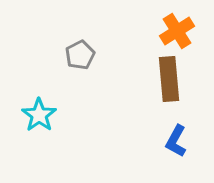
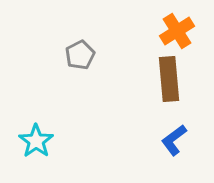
cyan star: moved 3 px left, 26 px down
blue L-shape: moved 2 px left, 1 px up; rotated 24 degrees clockwise
